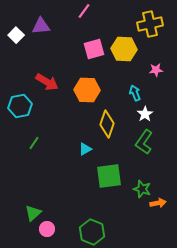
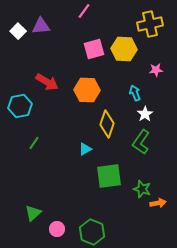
white square: moved 2 px right, 4 px up
green L-shape: moved 3 px left
pink circle: moved 10 px right
